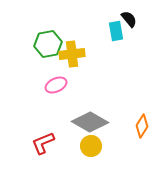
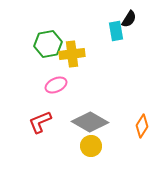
black semicircle: rotated 72 degrees clockwise
red L-shape: moved 3 px left, 21 px up
